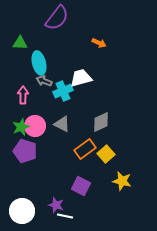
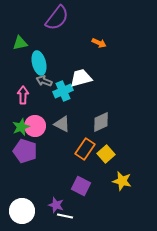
green triangle: rotated 14 degrees counterclockwise
orange rectangle: rotated 20 degrees counterclockwise
